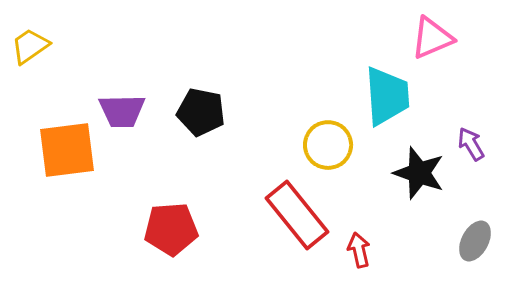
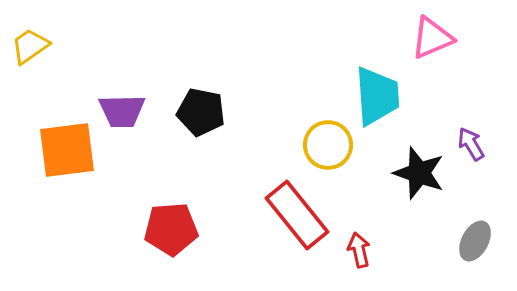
cyan trapezoid: moved 10 px left
